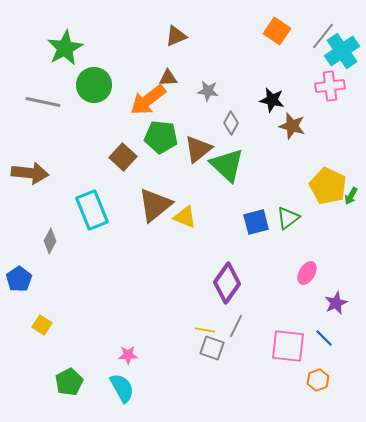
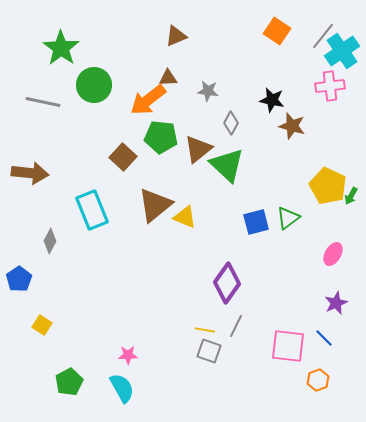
green star at (65, 48): moved 4 px left; rotated 9 degrees counterclockwise
pink ellipse at (307, 273): moved 26 px right, 19 px up
gray square at (212, 348): moved 3 px left, 3 px down
